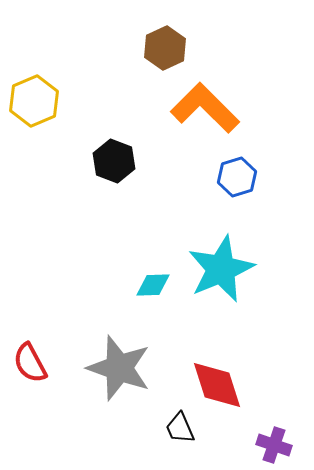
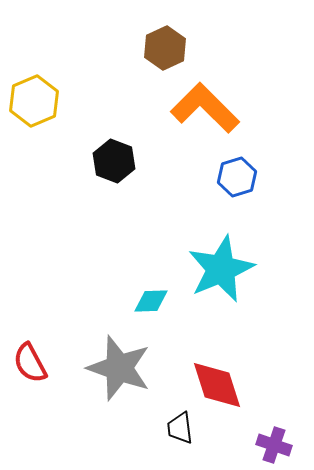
cyan diamond: moved 2 px left, 16 px down
black trapezoid: rotated 16 degrees clockwise
